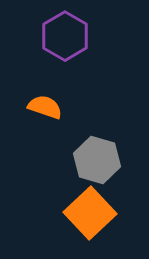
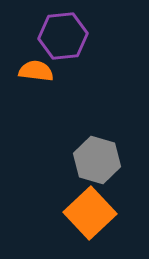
purple hexagon: moved 2 px left; rotated 24 degrees clockwise
orange semicircle: moved 9 px left, 36 px up; rotated 12 degrees counterclockwise
